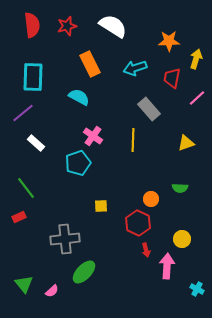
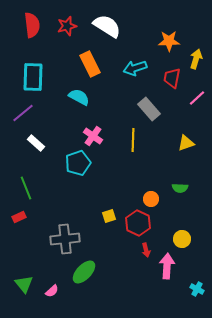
white semicircle: moved 6 px left
green line: rotated 15 degrees clockwise
yellow square: moved 8 px right, 10 px down; rotated 16 degrees counterclockwise
